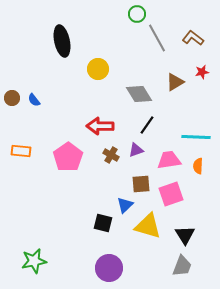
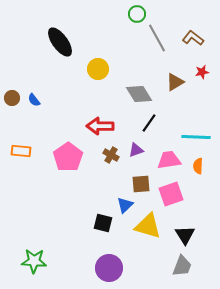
black ellipse: moved 2 px left, 1 px down; rotated 24 degrees counterclockwise
black line: moved 2 px right, 2 px up
green star: rotated 15 degrees clockwise
